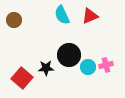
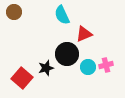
red triangle: moved 6 px left, 18 px down
brown circle: moved 8 px up
black circle: moved 2 px left, 1 px up
black star: rotated 14 degrees counterclockwise
